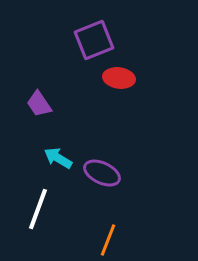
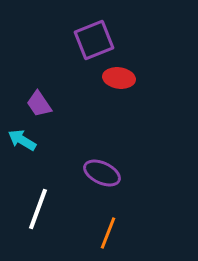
cyan arrow: moved 36 px left, 18 px up
orange line: moved 7 px up
